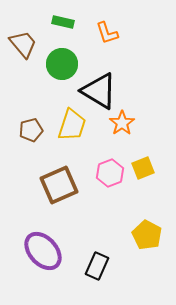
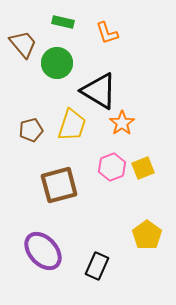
green circle: moved 5 px left, 1 px up
pink hexagon: moved 2 px right, 6 px up
brown square: rotated 9 degrees clockwise
yellow pentagon: rotated 8 degrees clockwise
